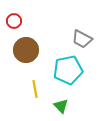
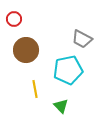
red circle: moved 2 px up
